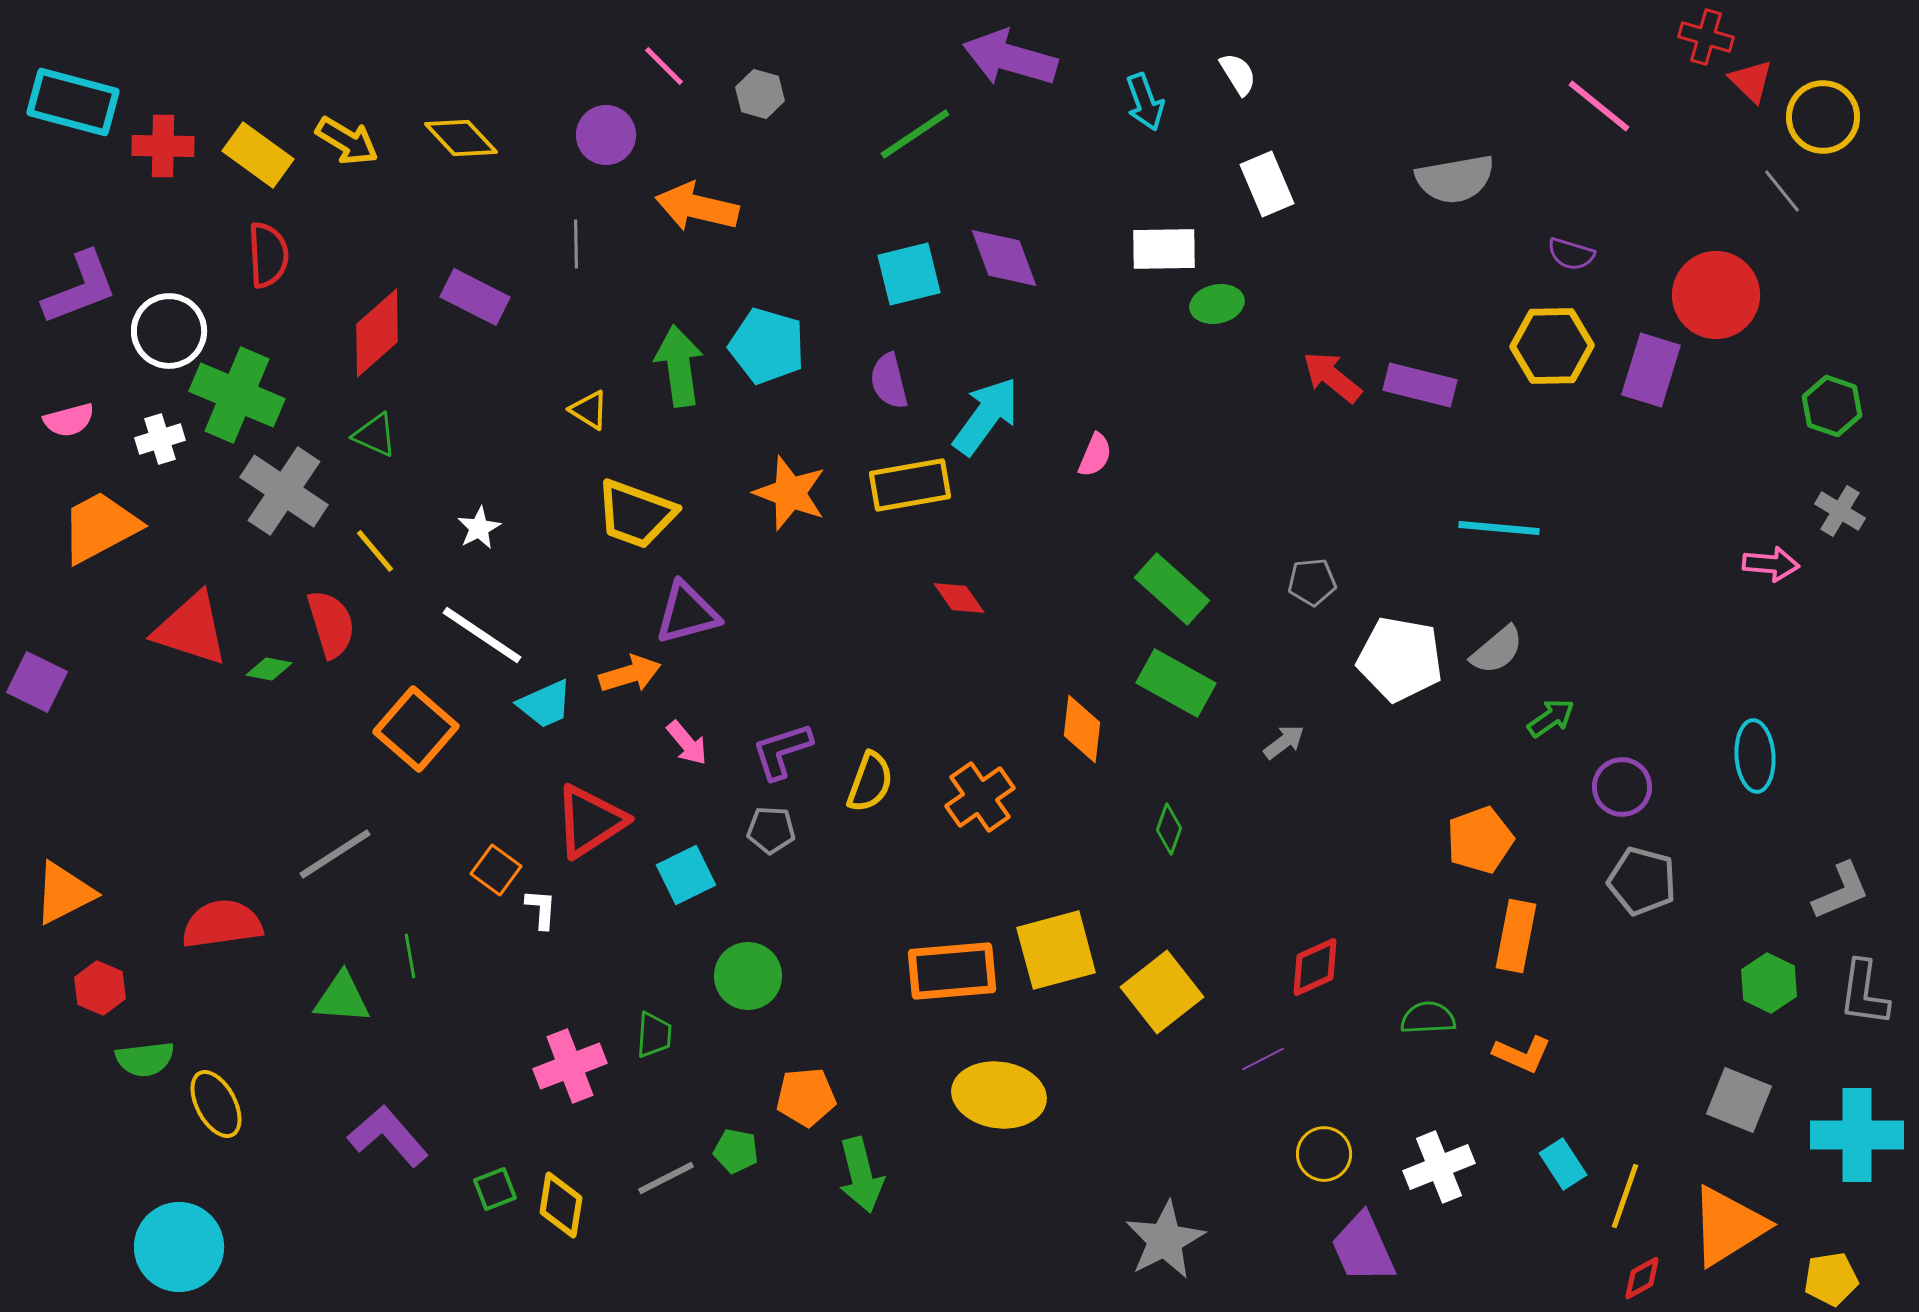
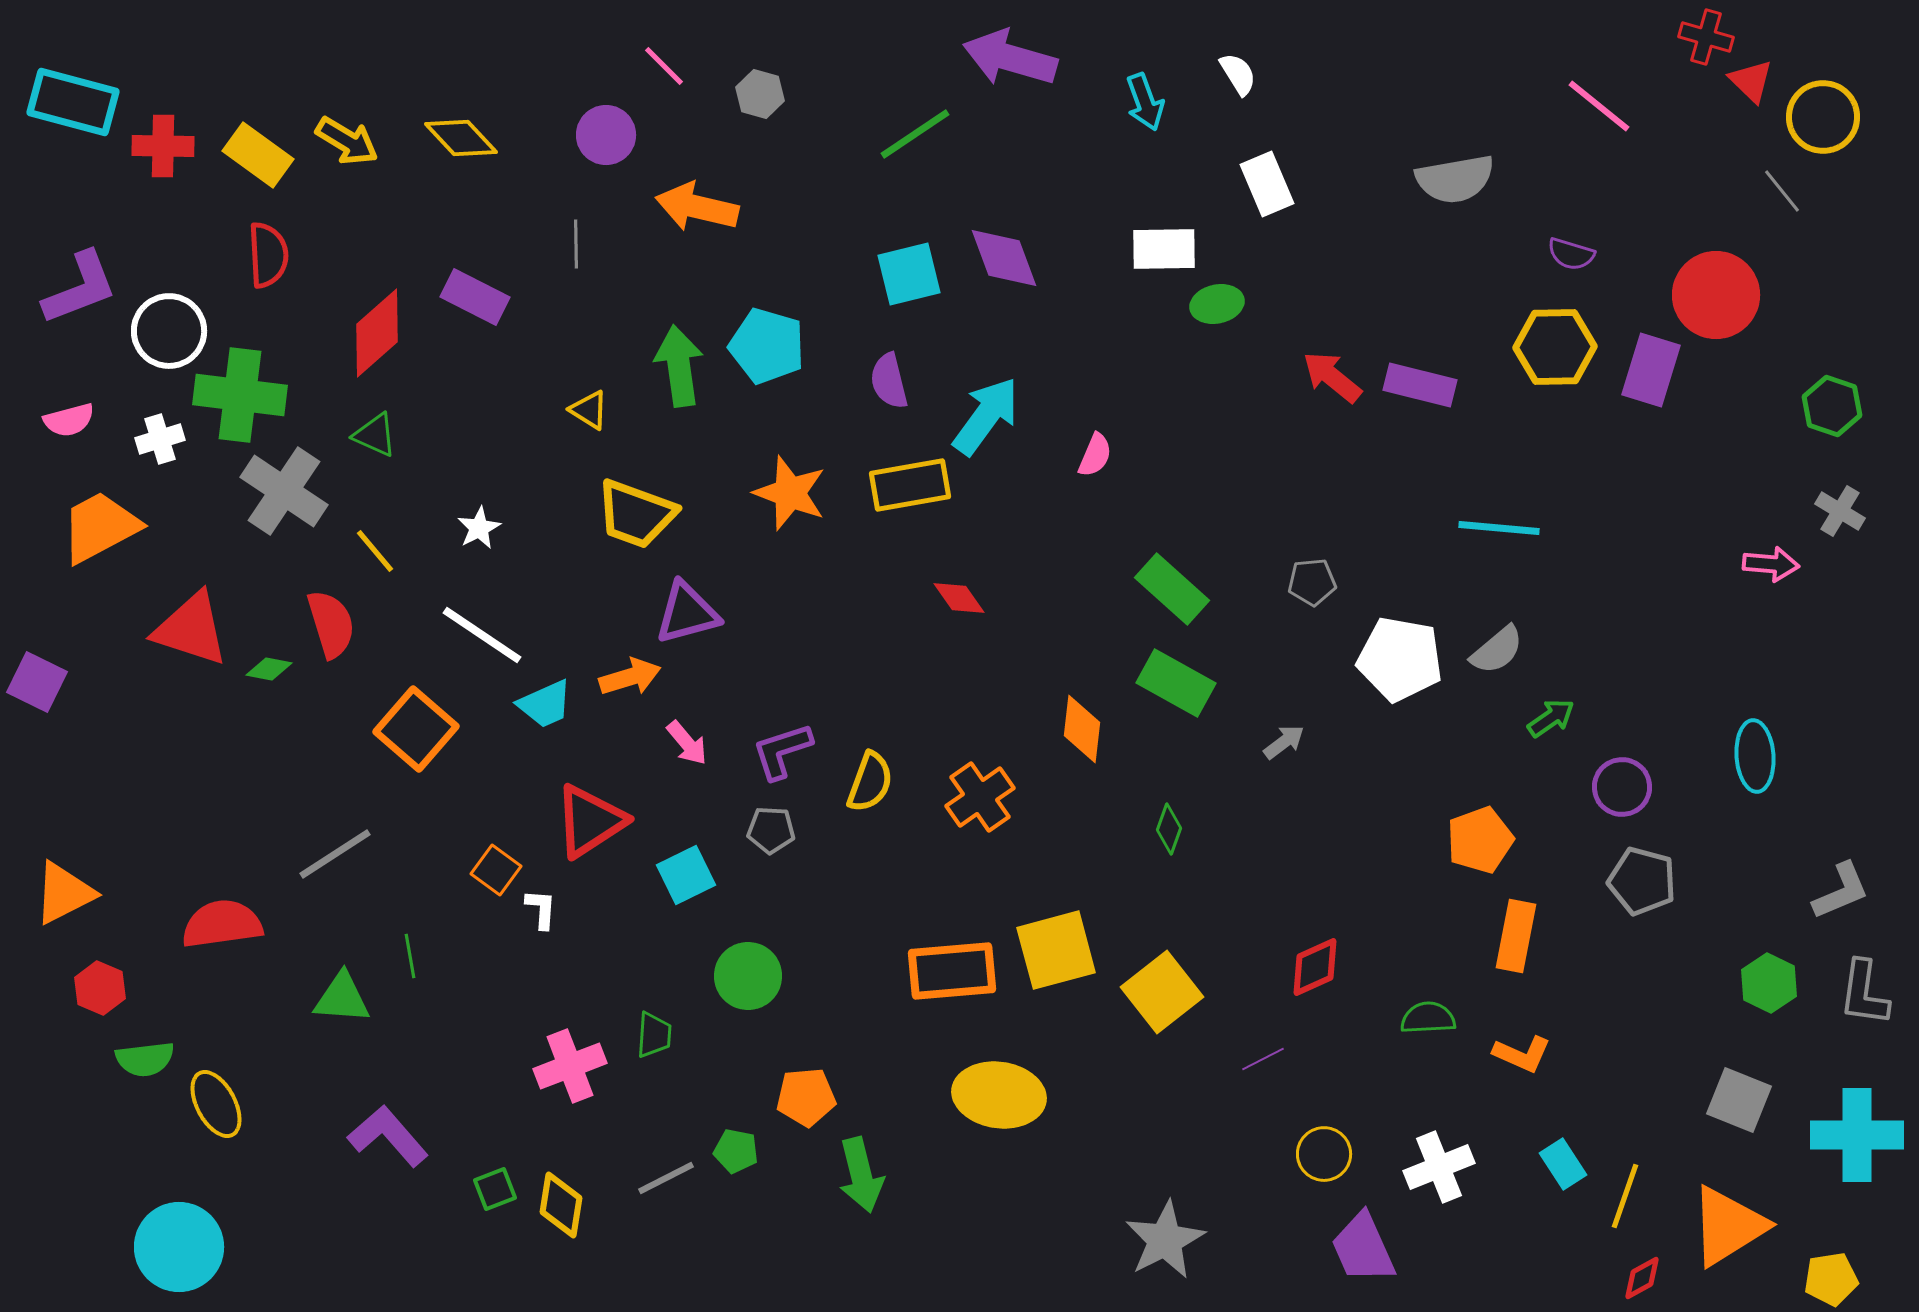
yellow hexagon at (1552, 346): moved 3 px right, 1 px down
green cross at (237, 395): moved 3 px right; rotated 16 degrees counterclockwise
orange arrow at (630, 674): moved 3 px down
